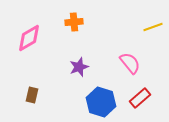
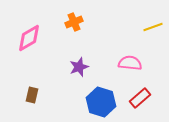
orange cross: rotated 18 degrees counterclockwise
pink semicircle: rotated 45 degrees counterclockwise
